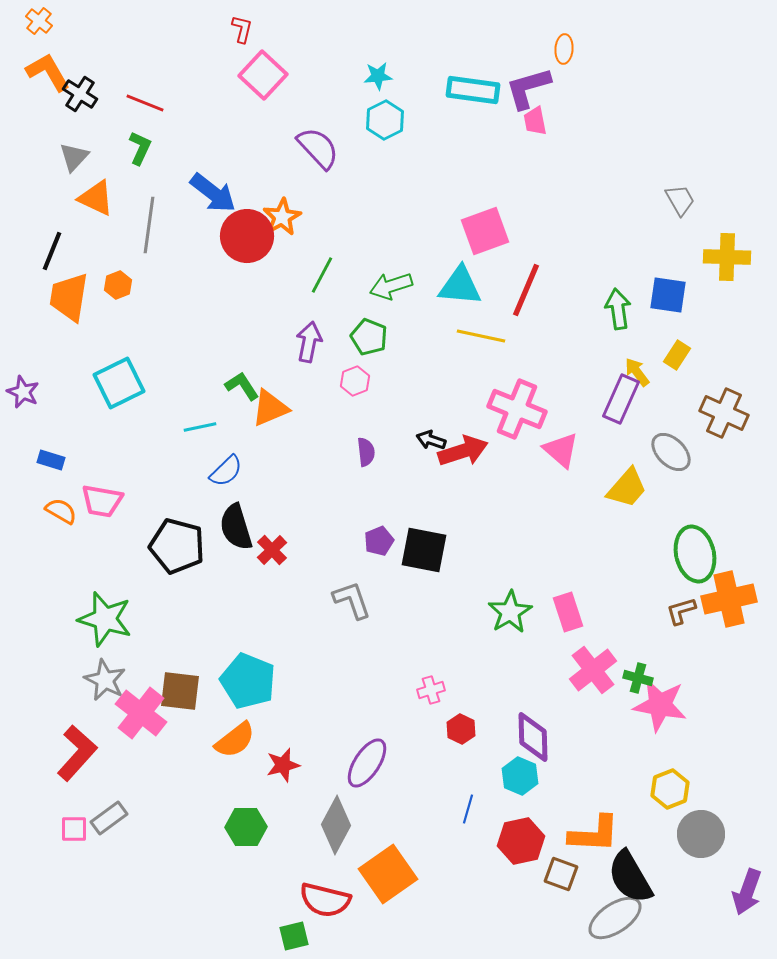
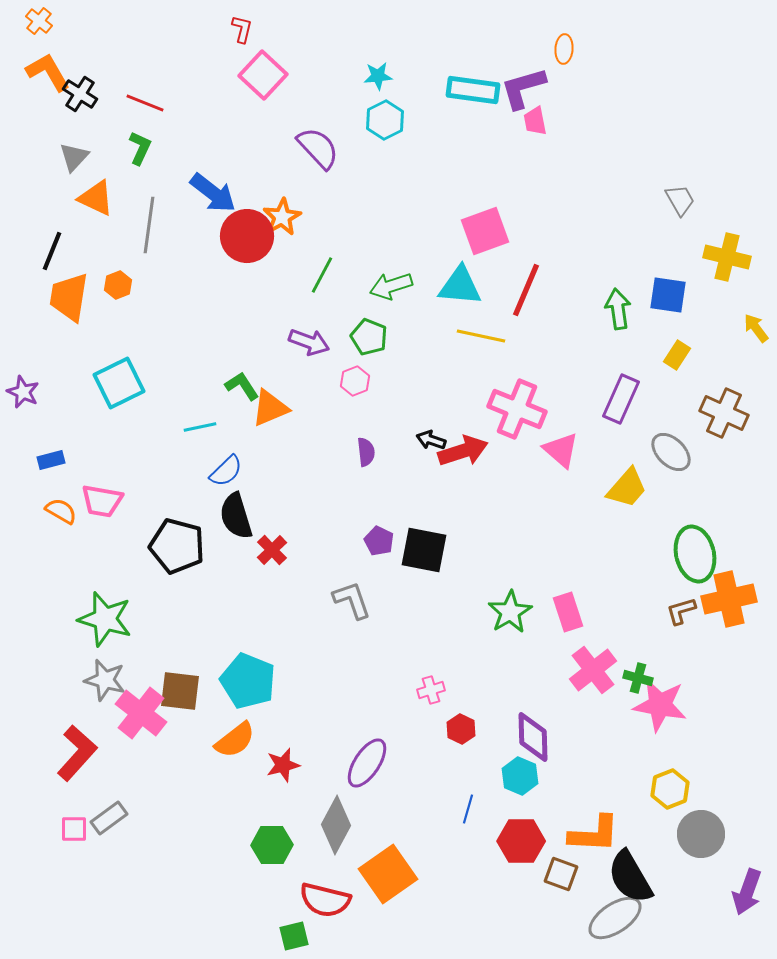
purple L-shape at (528, 88): moved 5 px left
yellow cross at (727, 257): rotated 12 degrees clockwise
purple arrow at (309, 342): rotated 99 degrees clockwise
yellow arrow at (637, 372): moved 119 px right, 44 px up
blue rectangle at (51, 460): rotated 32 degrees counterclockwise
black semicircle at (236, 527): moved 11 px up
purple pentagon at (379, 541): rotated 24 degrees counterclockwise
gray star at (105, 680): rotated 12 degrees counterclockwise
green hexagon at (246, 827): moved 26 px right, 18 px down
red hexagon at (521, 841): rotated 12 degrees clockwise
